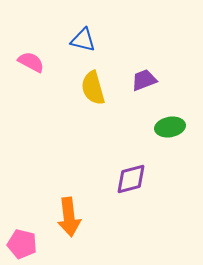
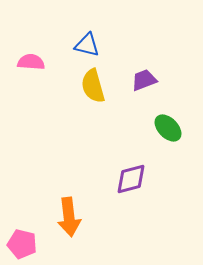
blue triangle: moved 4 px right, 5 px down
pink semicircle: rotated 24 degrees counterclockwise
yellow semicircle: moved 2 px up
green ellipse: moved 2 px left, 1 px down; rotated 56 degrees clockwise
